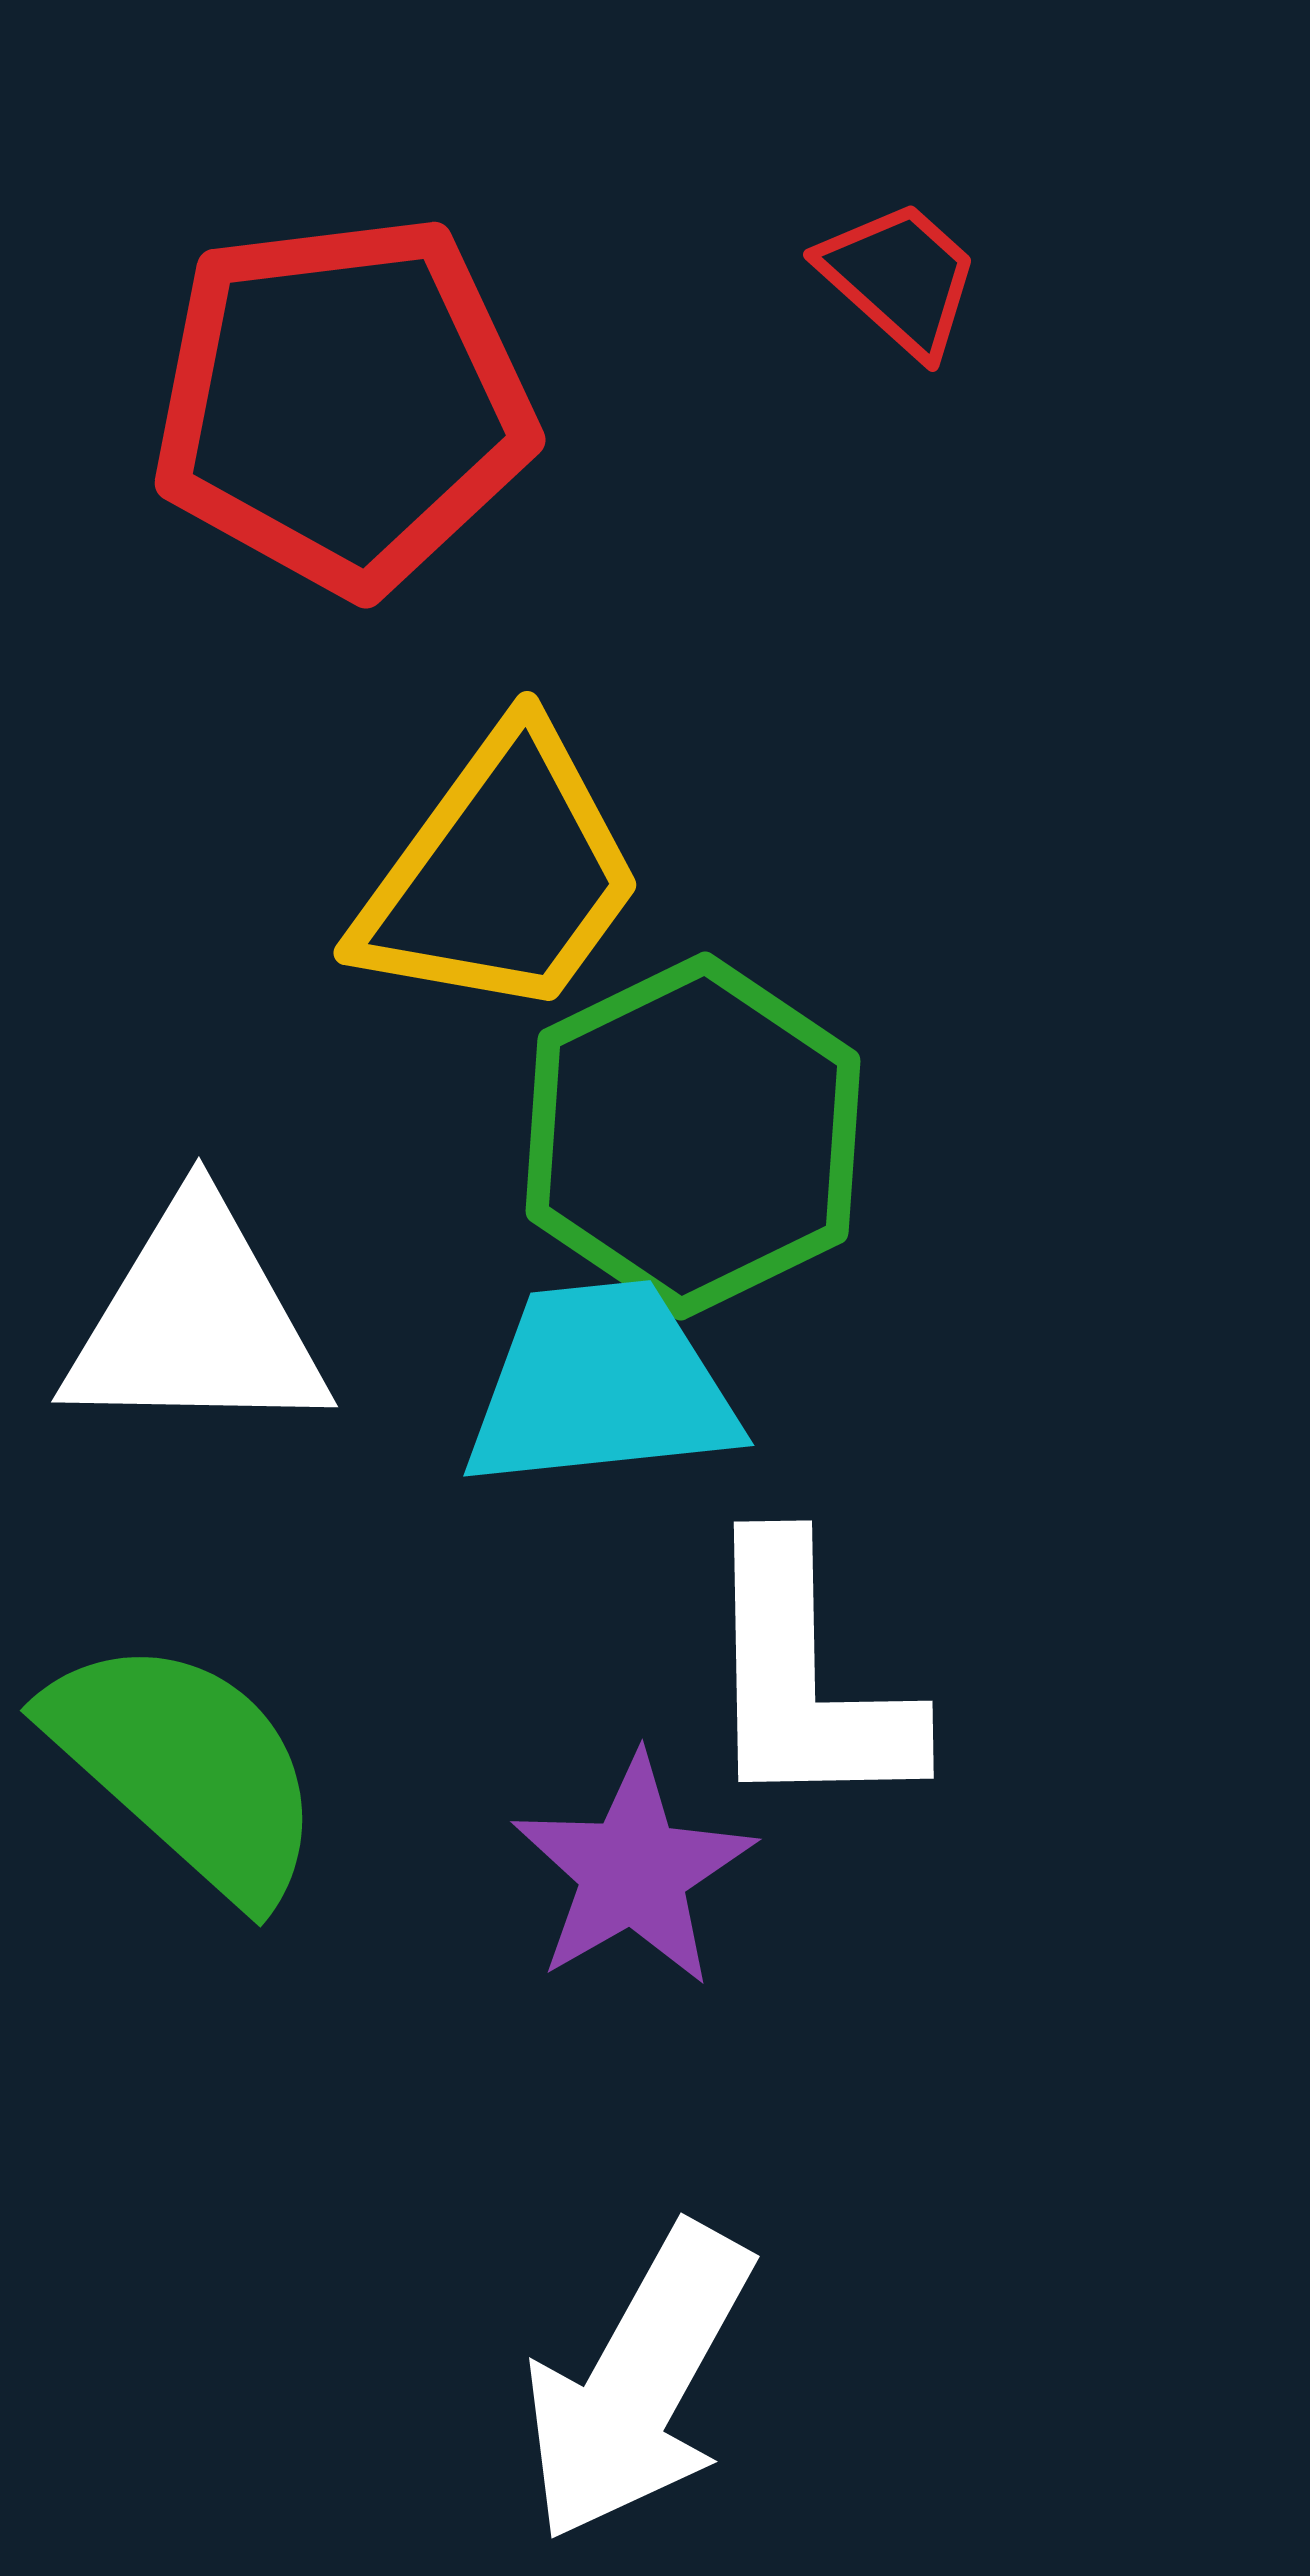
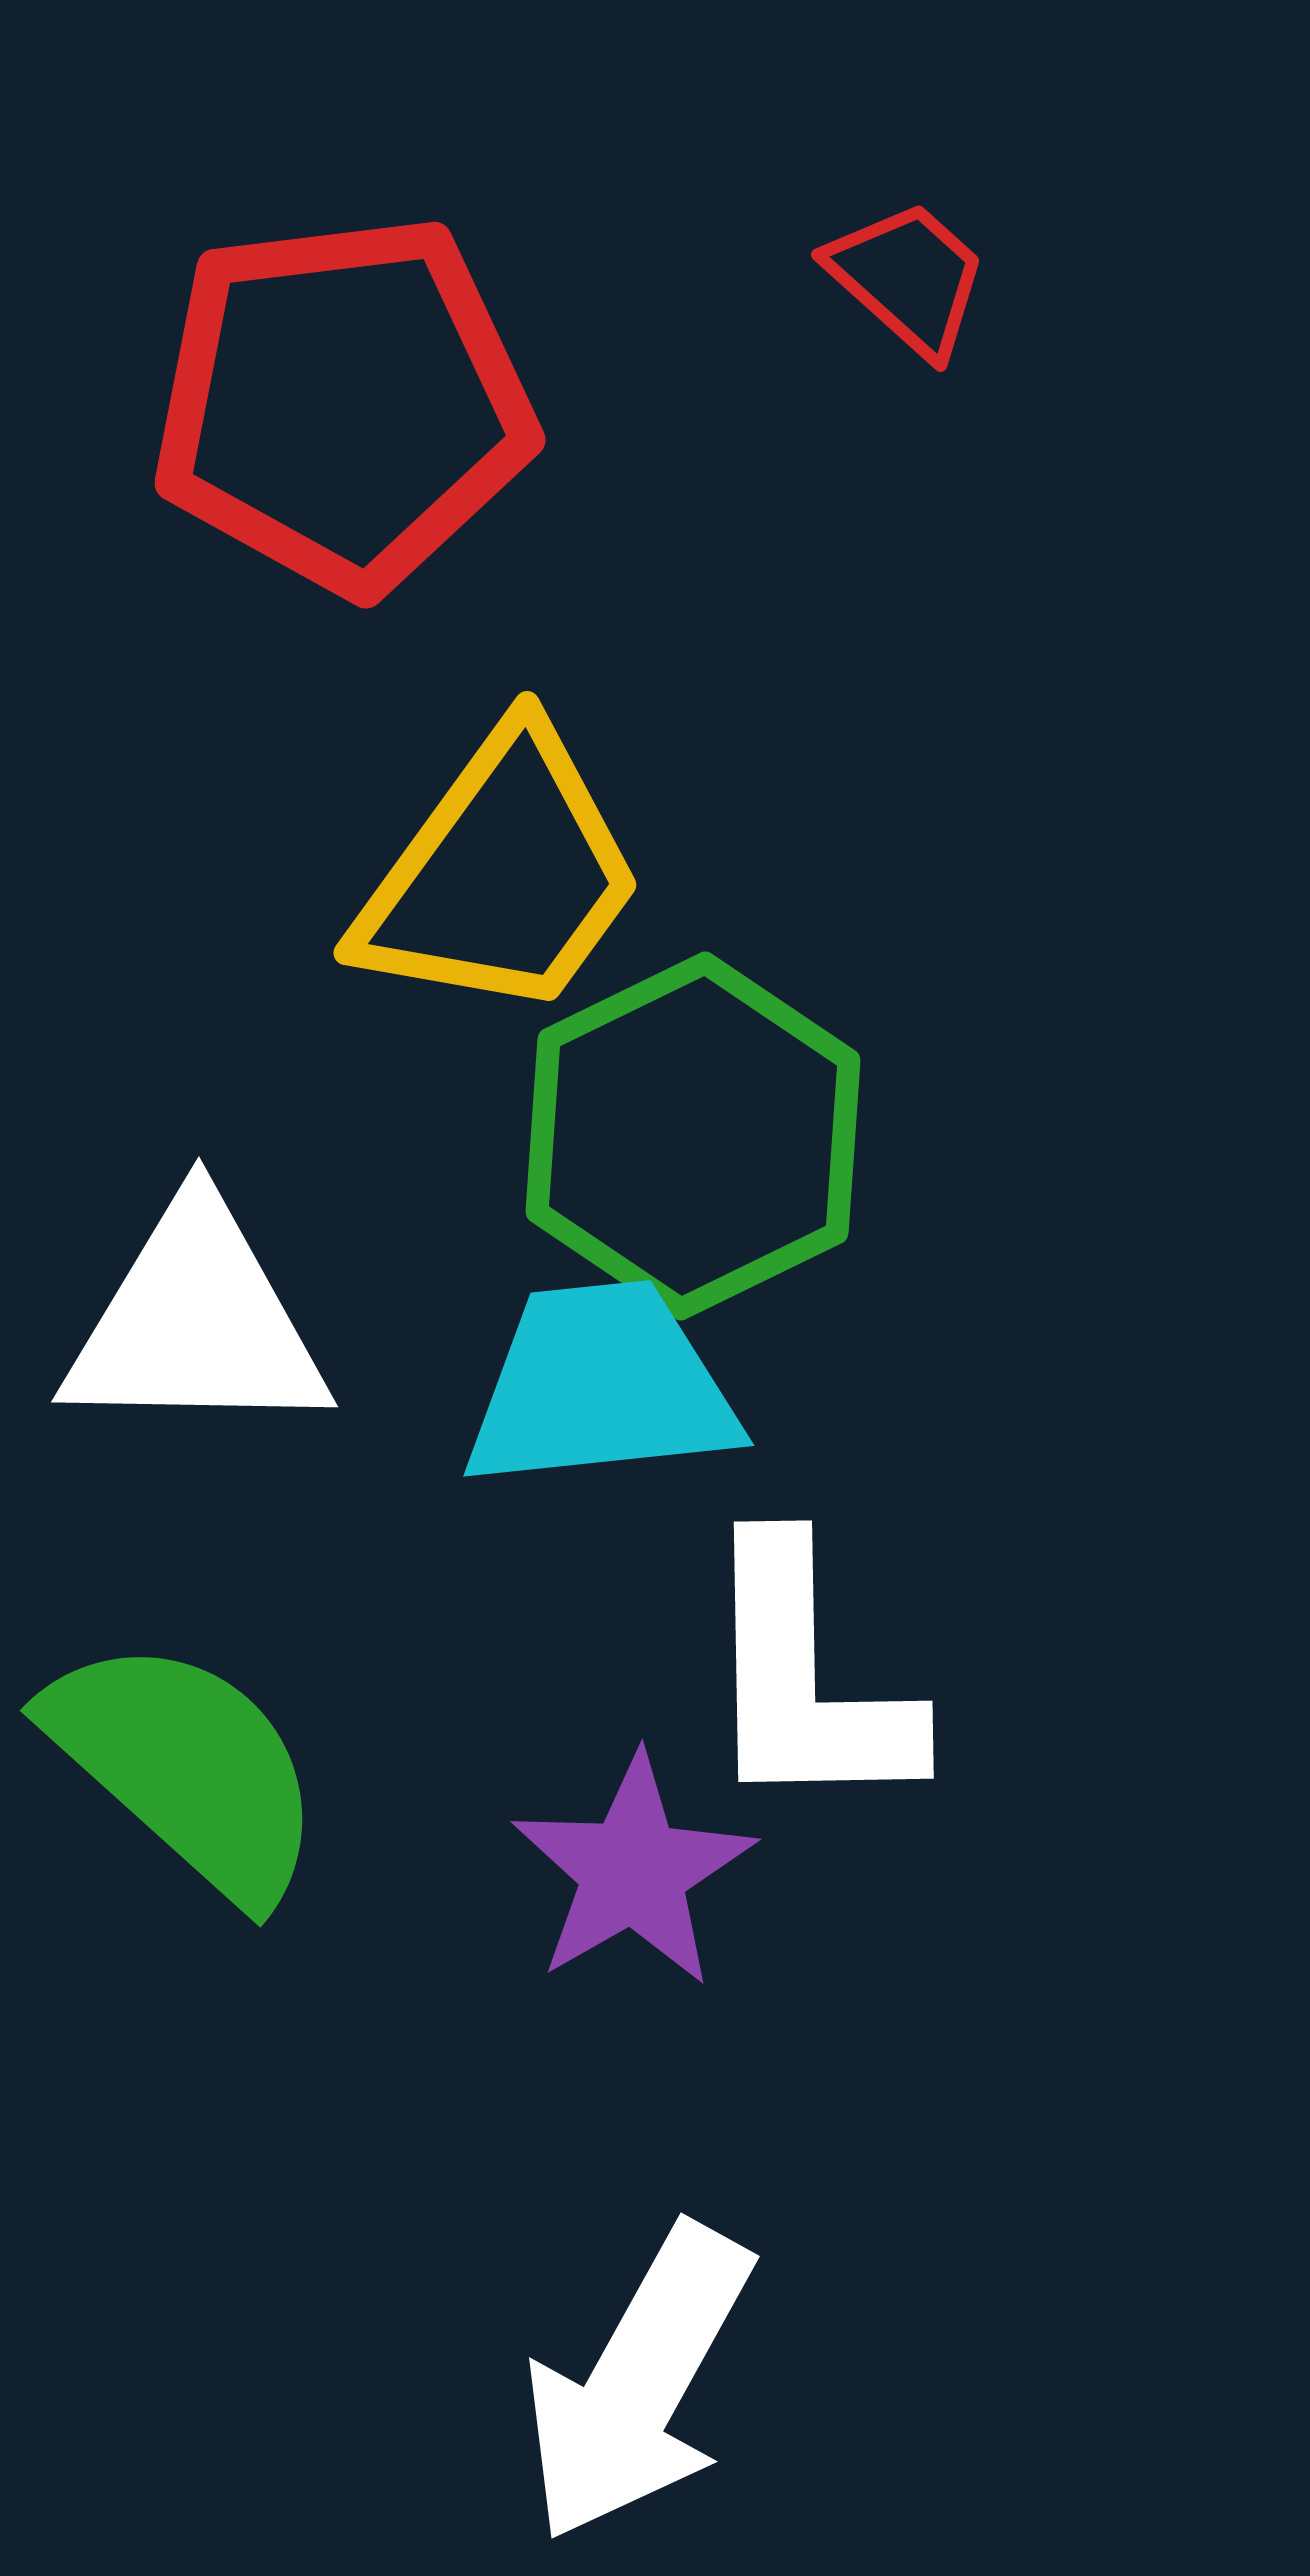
red trapezoid: moved 8 px right
